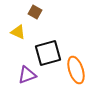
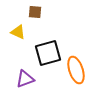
brown square: rotated 24 degrees counterclockwise
purple triangle: moved 2 px left, 4 px down
